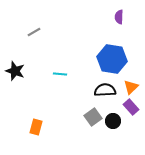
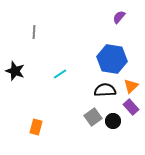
purple semicircle: rotated 40 degrees clockwise
gray line: rotated 56 degrees counterclockwise
cyan line: rotated 40 degrees counterclockwise
orange triangle: moved 1 px up
